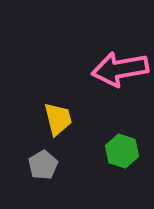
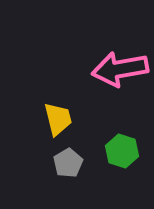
gray pentagon: moved 25 px right, 2 px up
